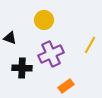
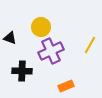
yellow circle: moved 3 px left, 7 px down
purple cross: moved 3 px up
black cross: moved 3 px down
orange rectangle: rotated 14 degrees clockwise
